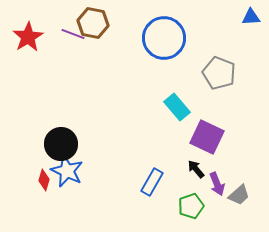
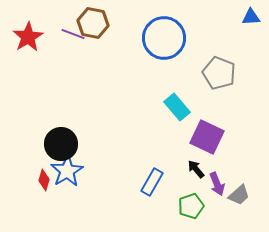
blue star: rotated 16 degrees clockwise
